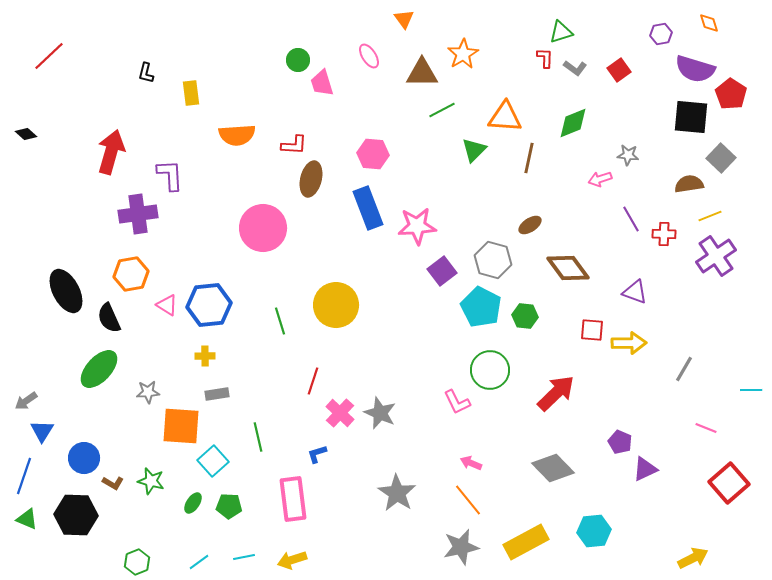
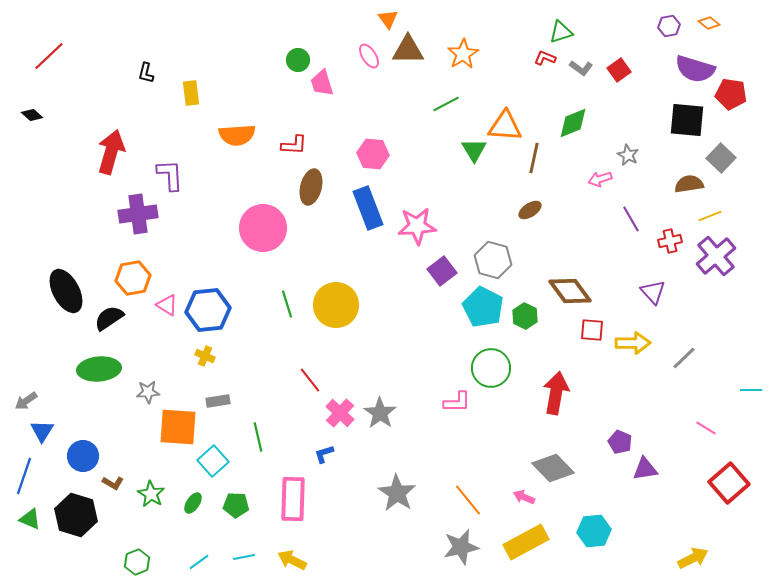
orange triangle at (404, 19): moved 16 px left
orange diamond at (709, 23): rotated 35 degrees counterclockwise
purple hexagon at (661, 34): moved 8 px right, 8 px up
red L-shape at (545, 58): rotated 70 degrees counterclockwise
gray L-shape at (575, 68): moved 6 px right
brown triangle at (422, 73): moved 14 px left, 23 px up
red pentagon at (731, 94): rotated 24 degrees counterclockwise
green line at (442, 110): moved 4 px right, 6 px up
orange triangle at (505, 117): moved 9 px down
black square at (691, 117): moved 4 px left, 3 px down
black diamond at (26, 134): moved 6 px right, 19 px up
green triangle at (474, 150): rotated 16 degrees counterclockwise
gray star at (628, 155): rotated 20 degrees clockwise
brown line at (529, 158): moved 5 px right
brown ellipse at (311, 179): moved 8 px down
brown ellipse at (530, 225): moved 15 px up
red cross at (664, 234): moved 6 px right, 7 px down; rotated 15 degrees counterclockwise
purple cross at (716, 256): rotated 6 degrees counterclockwise
brown diamond at (568, 268): moved 2 px right, 23 px down
orange hexagon at (131, 274): moved 2 px right, 4 px down
purple triangle at (635, 292): moved 18 px right; rotated 28 degrees clockwise
blue hexagon at (209, 305): moved 1 px left, 5 px down
cyan pentagon at (481, 307): moved 2 px right
green hexagon at (525, 316): rotated 20 degrees clockwise
black semicircle at (109, 318): rotated 80 degrees clockwise
green line at (280, 321): moved 7 px right, 17 px up
yellow arrow at (629, 343): moved 4 px right
yellow cross at (205, 356): rotated 24 degrees clockwise
green ellipse at (99, 369): rotated 42 degrees clockwise
gray line at (684, 369): moved 11 px up; rotated 16 degrees clockwise
green circle at (490, 370): moved 1 px right, 2 px up
red line at (313, 381): moved 3 px left, 1 px up; rotated 56 degrees counterclockwise
red arrow at (556, 393): rotated 36 degrees counterclockwise
gray rectangle at (217, 394): moved 1 px right, 7 px down
pink L-shape at (457, 402): rotated 64 degrees counterclockwise
gray star at (380, 413): rotated 12 degrees clockwise
orange square at (181, 426): moved 3 px left, 1 px down
pink line at (706, 428): rotated 10 degrees clockwise
blue L-shape at (317, 454): moved 7 px right
blue circle at (84, 458): moved 1 px left, 2 px up
pink arrow at (471, 463): moved 53 px right, 34 px down
purple triangle at (645, 469): rotated 16 degrees clockwise
green star at (151, 481): moved 13 px down; rotated 16 degrees clockwise
pink rectangle at (293, 499): rotated 9 degrees clockwise
green pentagon at (229, 506): moved 7 px right, 1 px up
black hexagon at (76, 515): rotated 15 degrees clockwise
green triangle at (27, 519): moved 3 px right
yellow arrow at (292, 560): rotated 44 degrees clockwise
